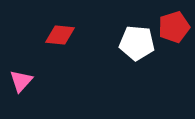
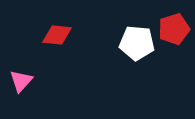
red pentagon: moved 2 px down
red diamond: moved 3 px left
